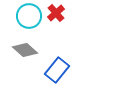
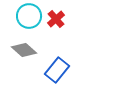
red cross: moved 6 px down
gray diamond: moved 1 px left
